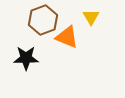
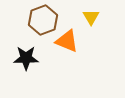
orange triangle: moved 4 px down
